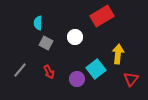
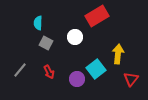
red rectangle: moved 5 px left
